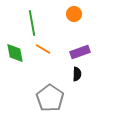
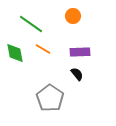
orange circle: moved 1 px left, 2 px down
green line: moved 1 px left, 1 px down; rotated 45 degrees counterclockwise
purple rectangle: rotated 18 degrees clockwise
black semicircle: rotated 40 degrees counterclockwise
